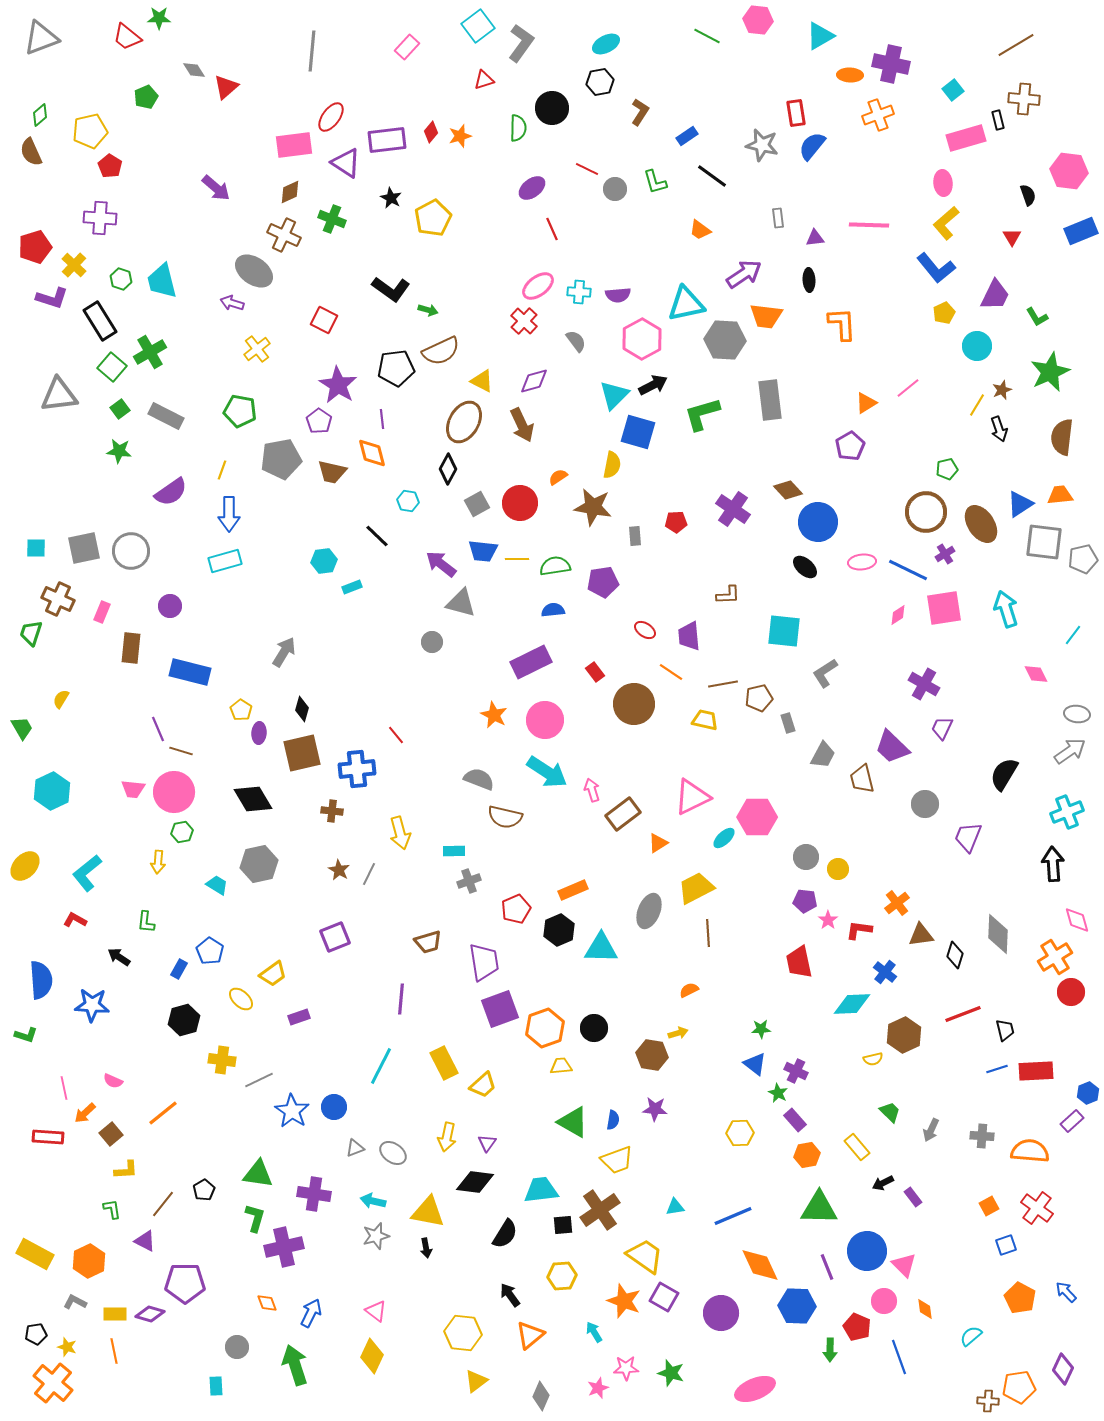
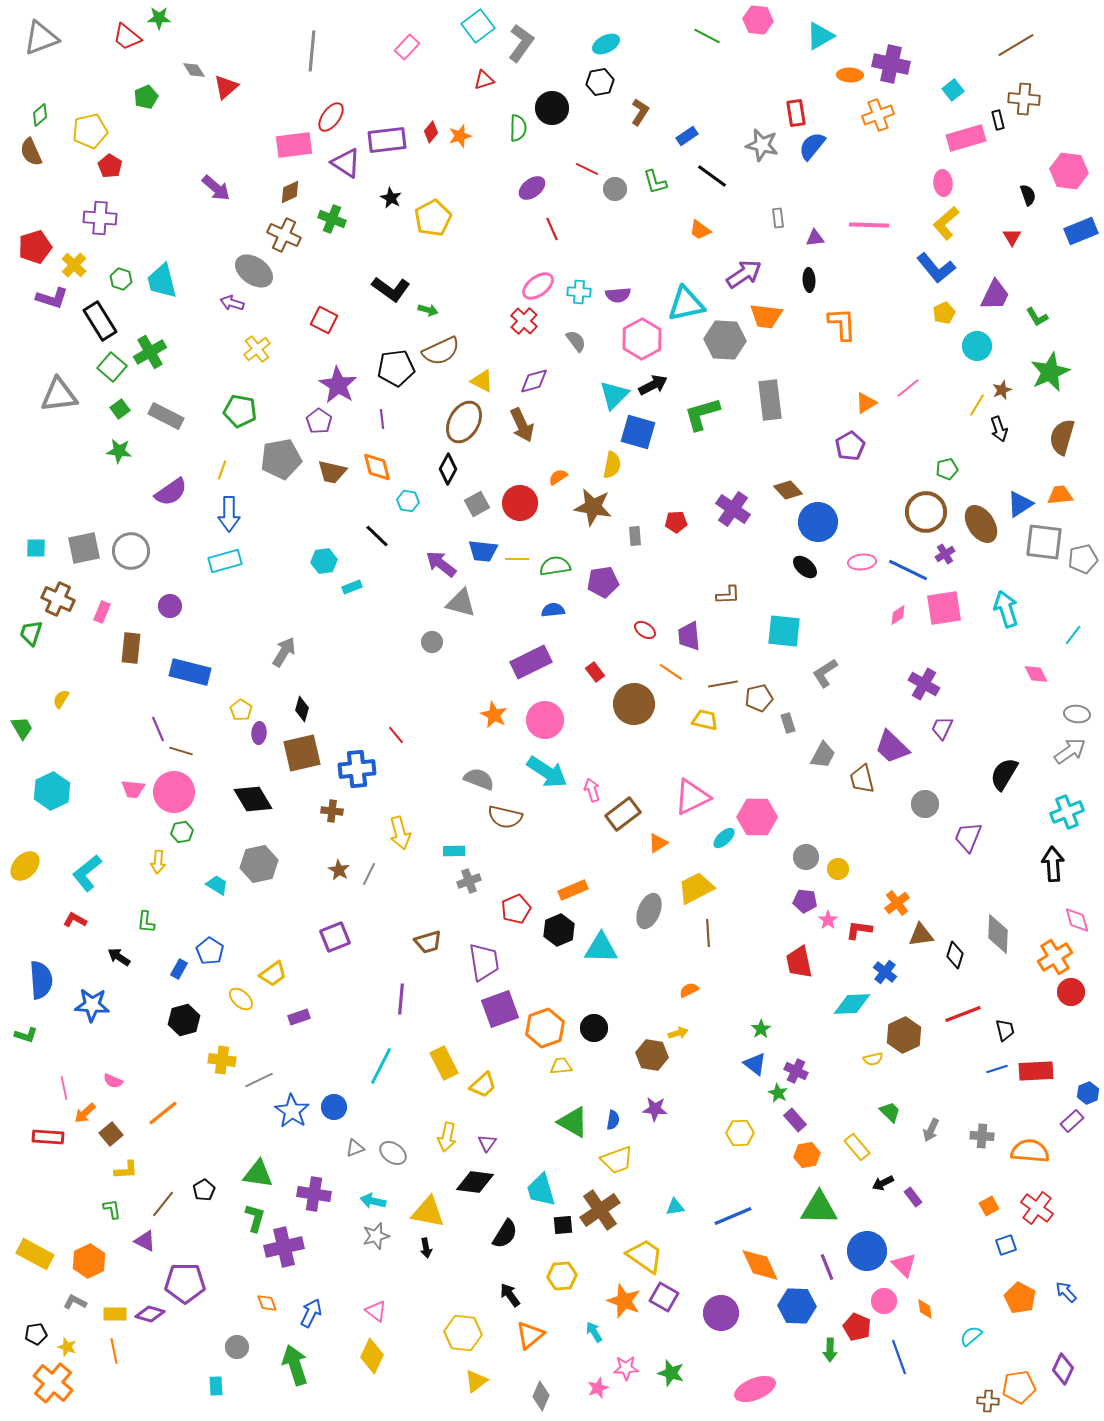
brown semicircle at (1062, 437): rotated 9 degrees clockwise
orange diamond at (372, 453): moved 5 px right, 14 px down
green star at (761, 1029): rotated 30 degrees counterclockwise
cyan trapezoid at (541, 1190): rotated 99 degrees counterclockwise
